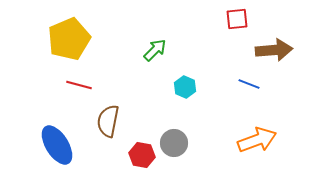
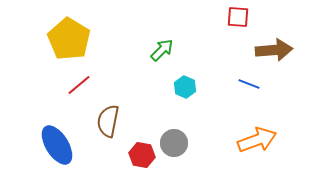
red square: moved 1 px right, 2 px up; rotated 10 degrees clockwise
yellow pentagon: rotated 18 degrees counterclockwise
green arrow: moved 7 px right
red line: rotated 55 degrees counterclockwise
